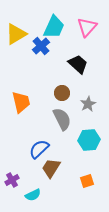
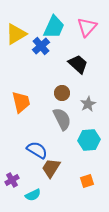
blue semicircle: moved 2 px left, 1 px down; rotated 75 degrees clockwise
